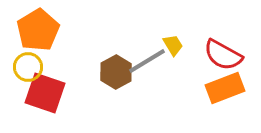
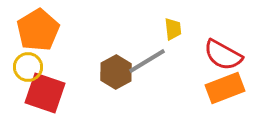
yellow trapezoid: moved 16 px up; rotated 25 degrees clockwise
